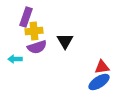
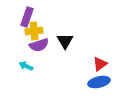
purple rectangle: moved 1 px right
purple semicircle: moved 2 px right, 2 px up
cyan arrow: moved 11 px right, 7 px down; rotated 24 degrees clockwise
red triangle: moved 2 px left, 3 px up; rotated 28 degrees counterclockwise
blue ellipse: rotated 20 degrees clockwise
